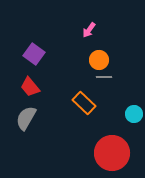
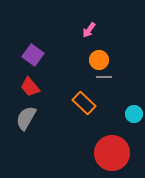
purple square: moved 1 px left, 1 px down
